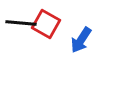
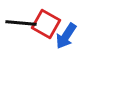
blue arrow: moved 15 px left, 4 px up
